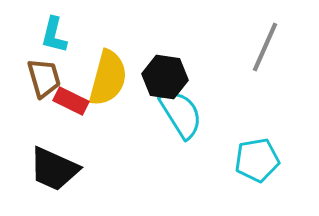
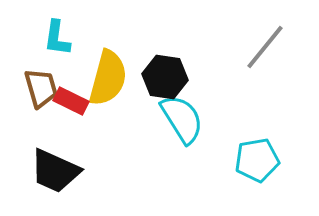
cyan L-shape: moved 3 px right, 3 px down; rotated 6 degrees counterclockwise
gray line: rotated 15 degrees clockwise
brown trapezoid: moved 3 px left, 10 px down
cyan semicircle: moved 1 px right, 5 px down
black trapezoid: moved 1 px right, 2 px down
